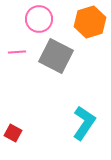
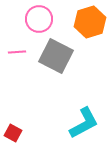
cyan L-shape: rotated 28 degrees clockwise
